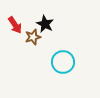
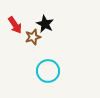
cyan circle: moved 15 px left, 9 px down
